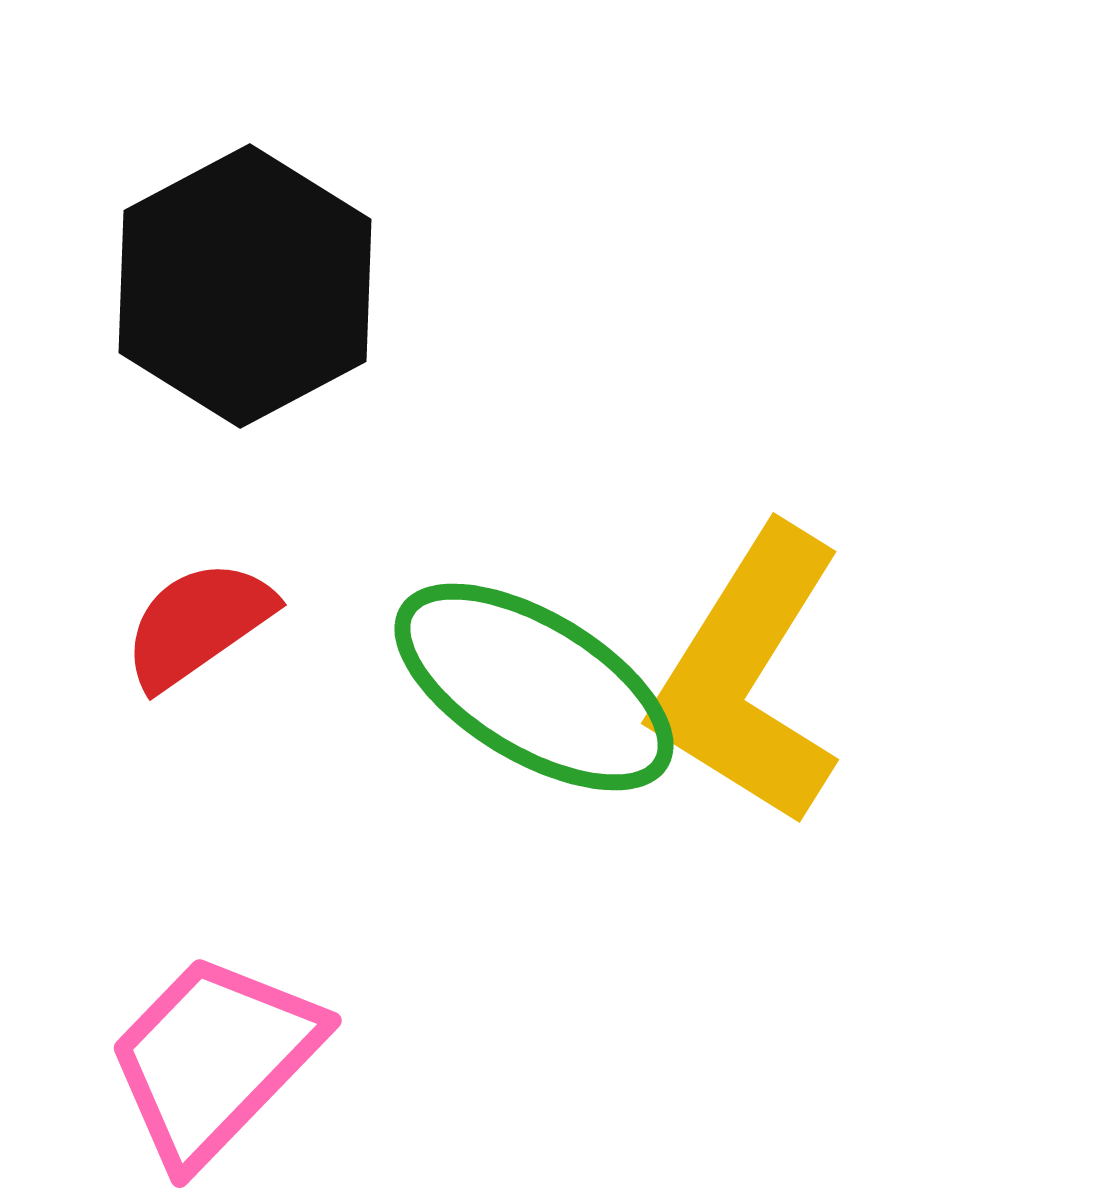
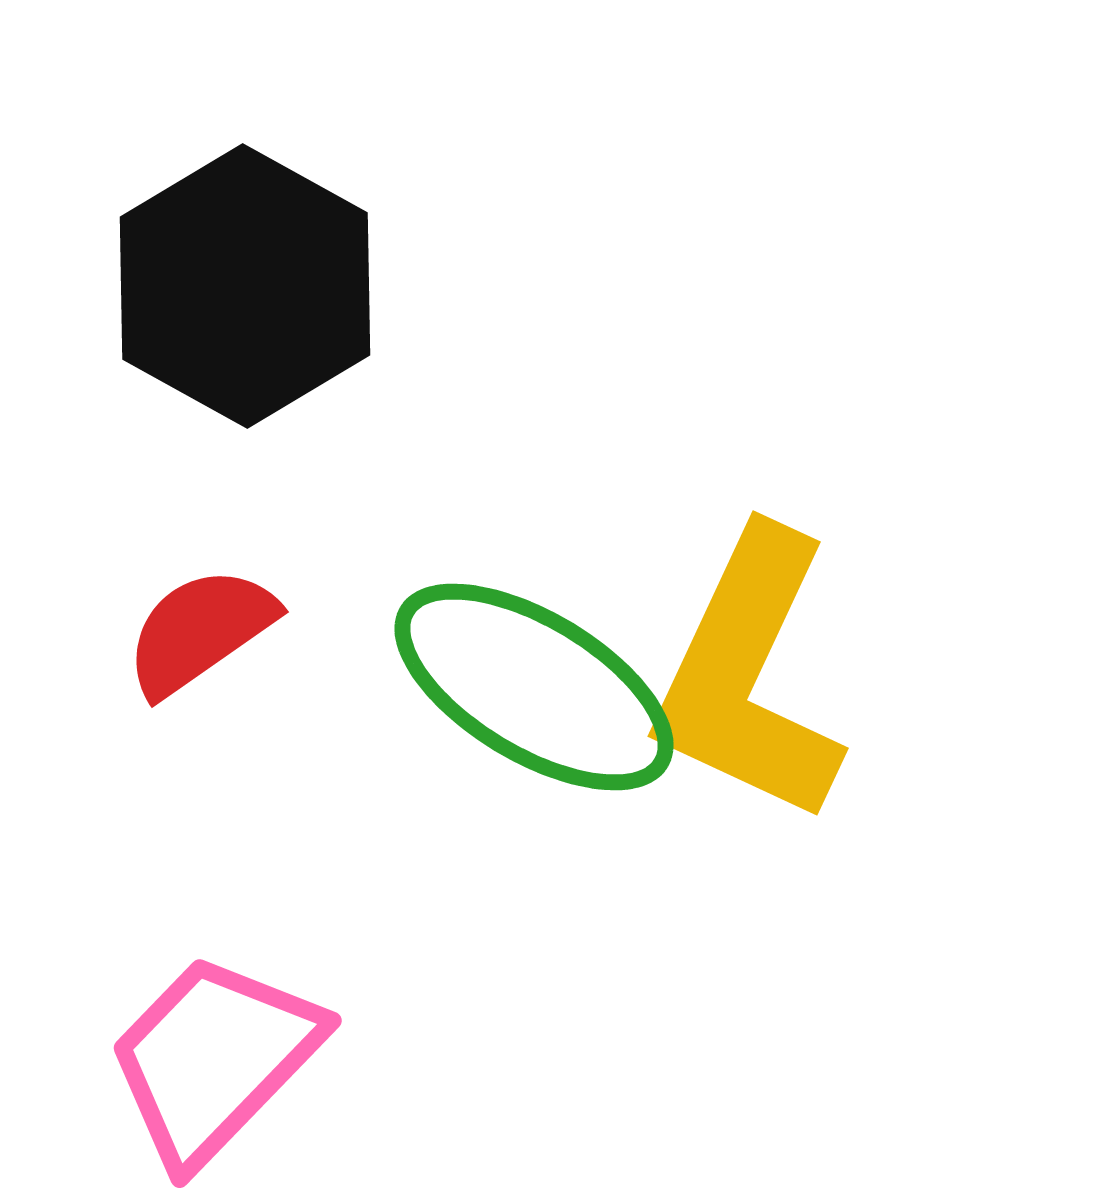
black hexagon: rotated 3 degrees counterclockwise
red semicircle: moved 2 px right, 7 px down
yellow L-shape: rotated 7 degrees counterclockwise
